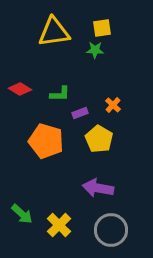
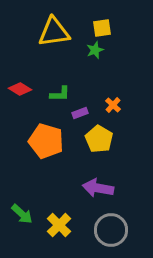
green star: rotated 24 degrees counterclockwise
